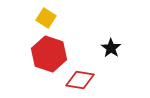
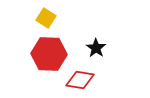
black star: moved 15 px left
red hexagon: rotated 16 degrees counterclockwise
